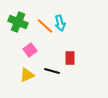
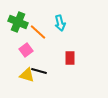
orange line: moved 7 px left, 6 px down
pink square: moved 4 px left
black line: moved 13 px left
yellow triangle: rotated 42 degrees clockwise
